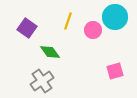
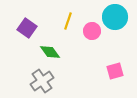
pink circle: moved 1 px left, 1 px down
